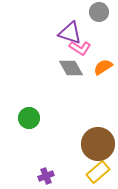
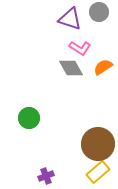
purple triangle: moved 14 px up
